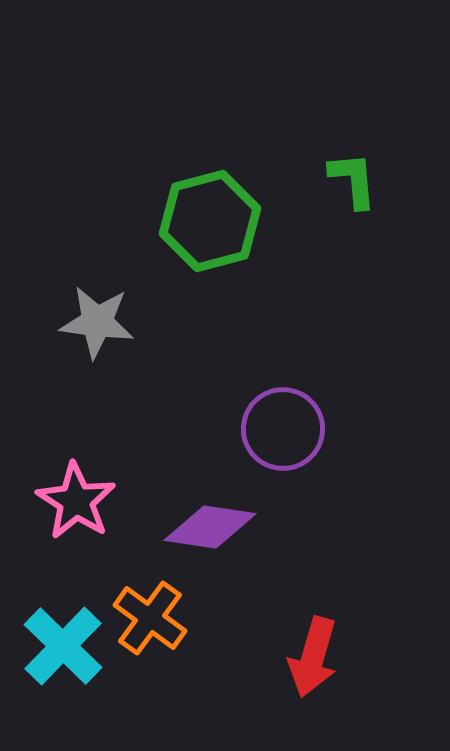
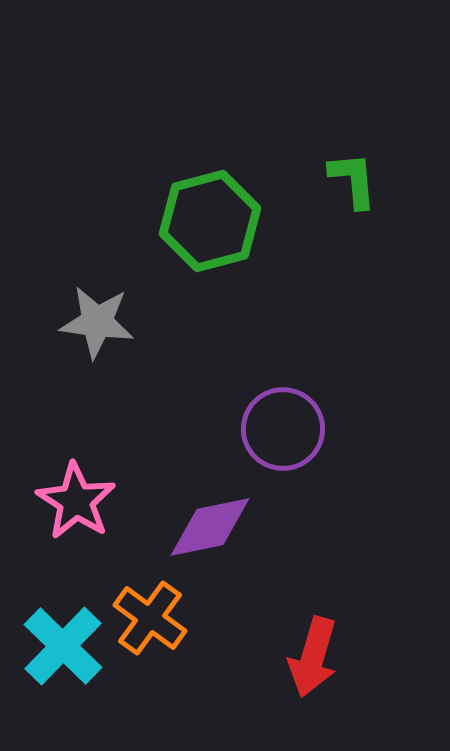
purple diamond: rotated 20 degrees counterclockwise
